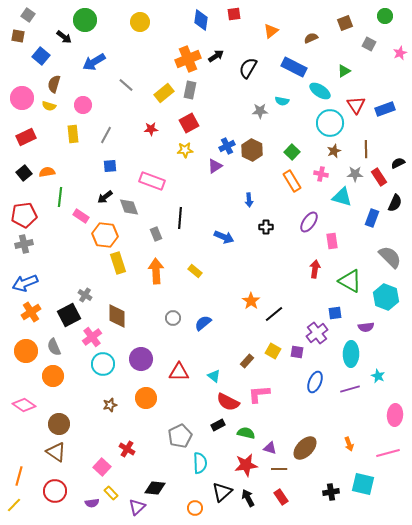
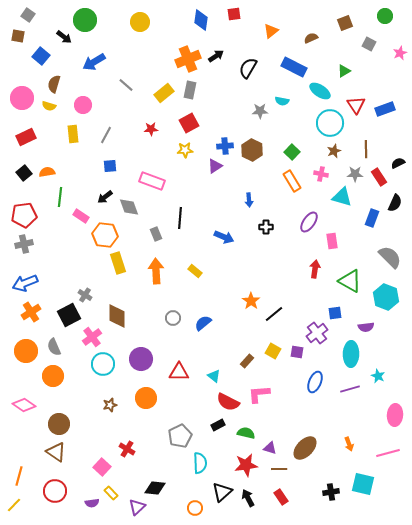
blue cross at (227, 146): moved 2 px left; rotated 21 degrees clockwise
